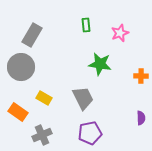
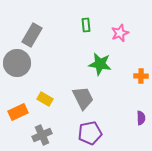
gray circle: moved 4 px left, 4 px up
yellow rectangle: moved 1 px right, 1 px down
orange rectangle: rotated 60 degrees counterclockwise
